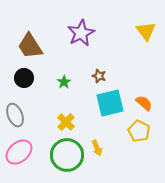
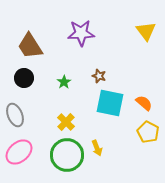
purple star: rotated 24 degrees clockwise
cyan square: rotated 24 degrees clockwise
yellow pentagon: moved 9 px right, 1 px down
